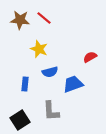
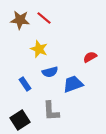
blue rectangle: rotated 40 degrees counterclockwise
